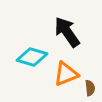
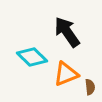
cyan diamond: rotated 28 degrees clockwise
brown semicircle: moved 1 px up
